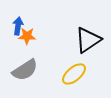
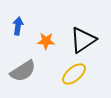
orange star: moved 19 px right, 5 px down
black triangle: moved 5 px left
gray semicircle: moved 2 px left, 1 px down
